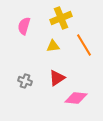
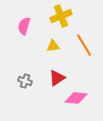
yellow cross: moved 2 px up
